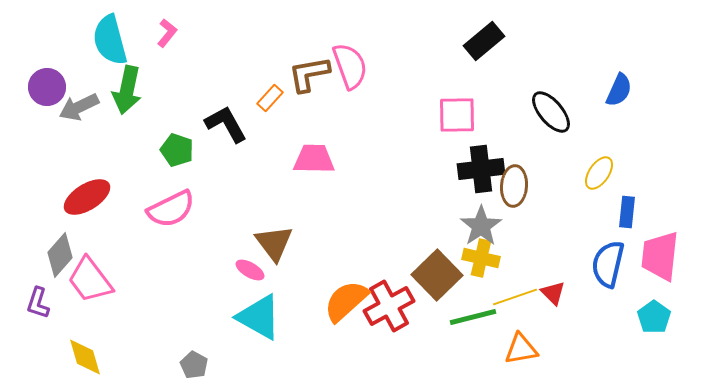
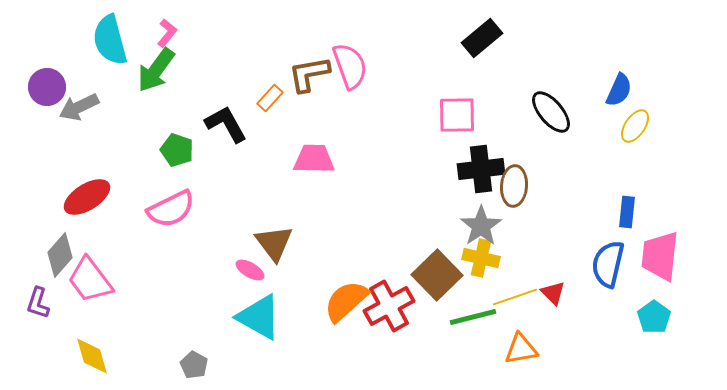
black rectangle at (484, 41): moved 2 px left, 3 px up
green arrow at (127, 90): moved 29 px right, 20 px up; rotated 24 degrees clockwise
yellow ellipse at (599, 173): moved 36 px right, 47 px up
yellow diamond at (85, 357): moved 7 px right, 1 px up
